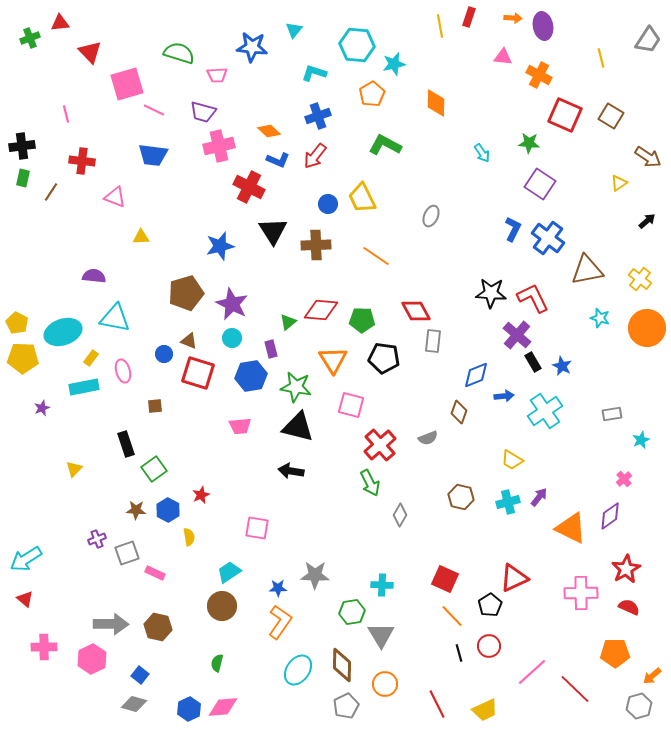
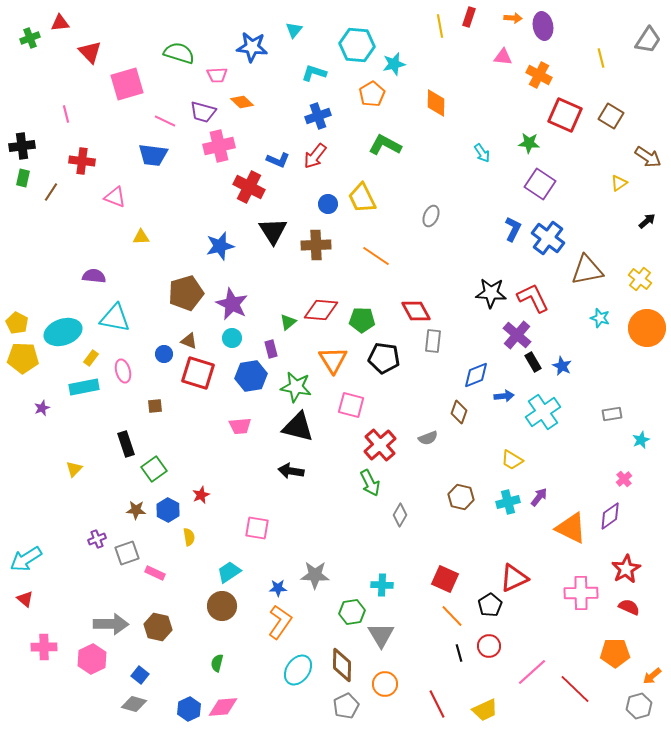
pink line at (154, 110): moved 11 px right, 11 px down
orange diamond at (269, 131): moved 27 px left, 29 px up
cyan cross at (545, 411): moved 2 px left, 1 px down
